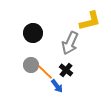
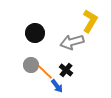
yellow L-shape: rotated 45 degrees counterclockwise
black circle: moved 2 px right
gray arrow: moved 2 px right, 1 px up; rotated 50 degrees clockwise
